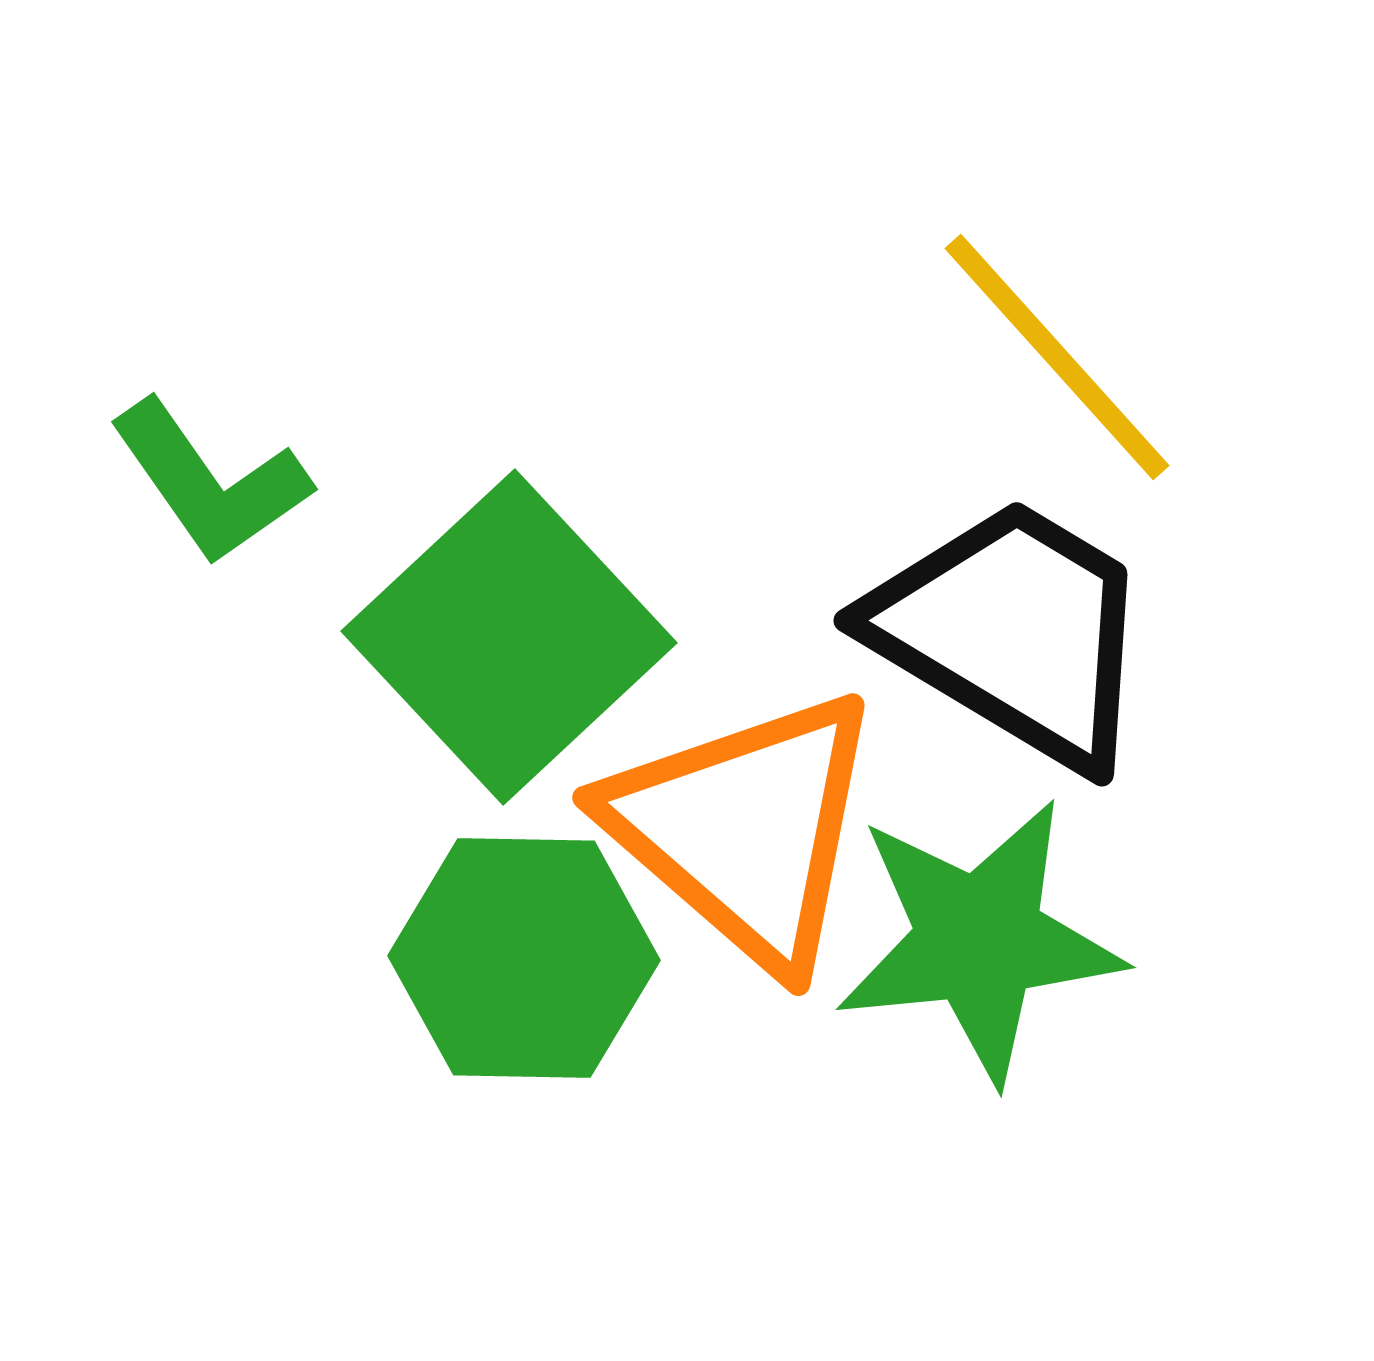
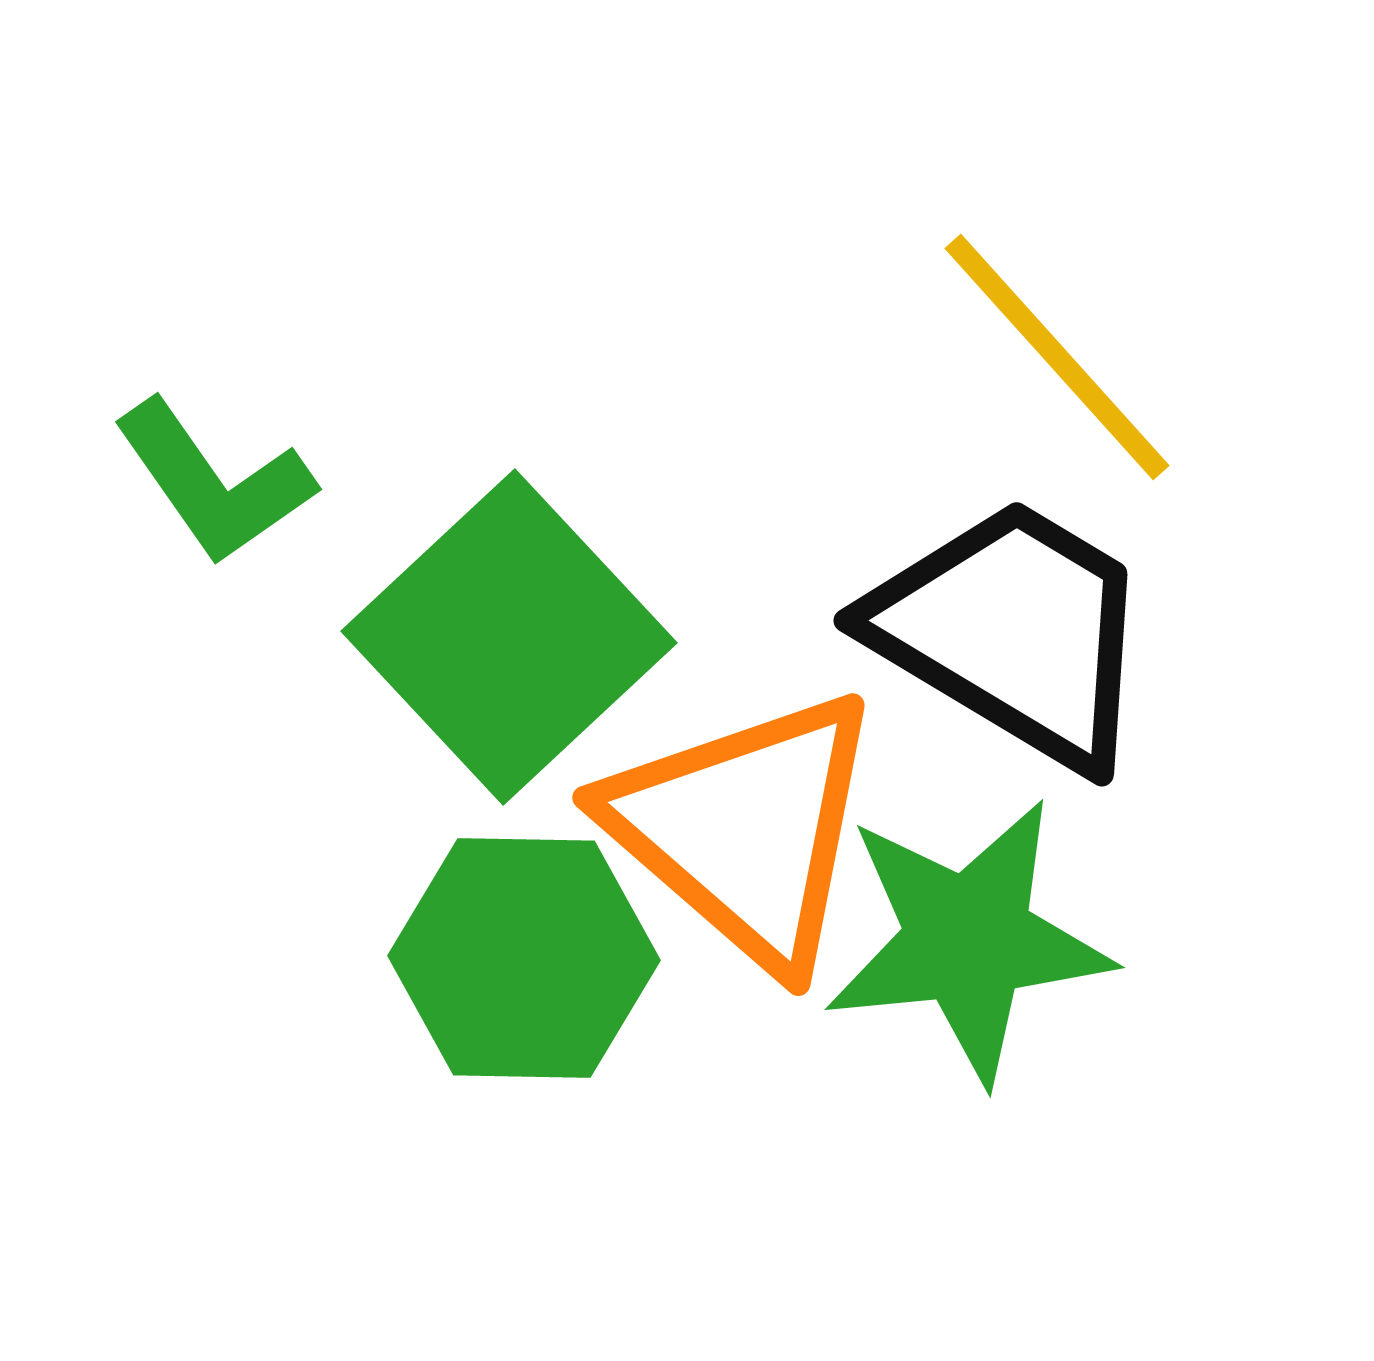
green L-shape: moved 4 px right
green star: moved 11 px left
